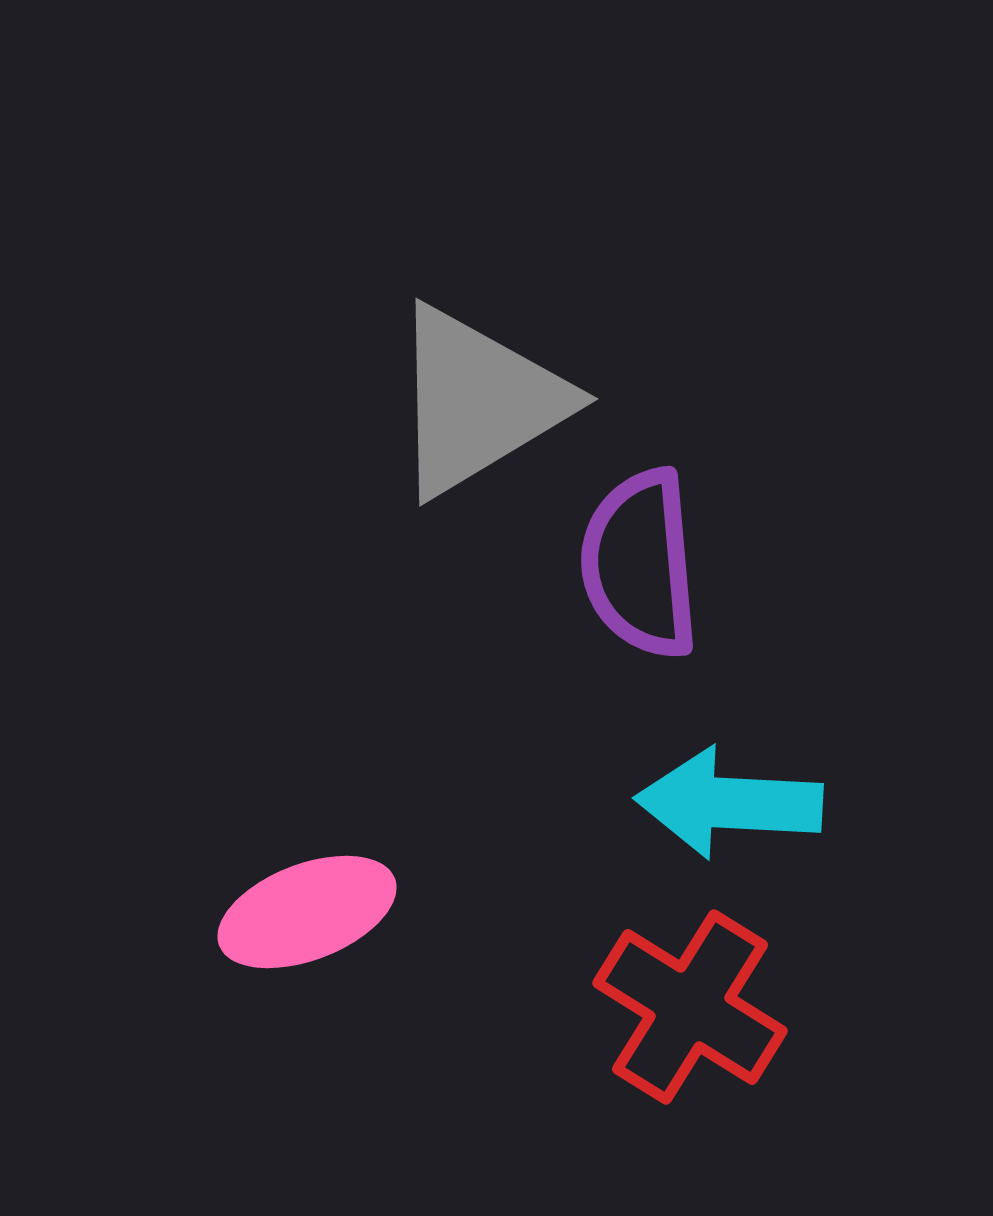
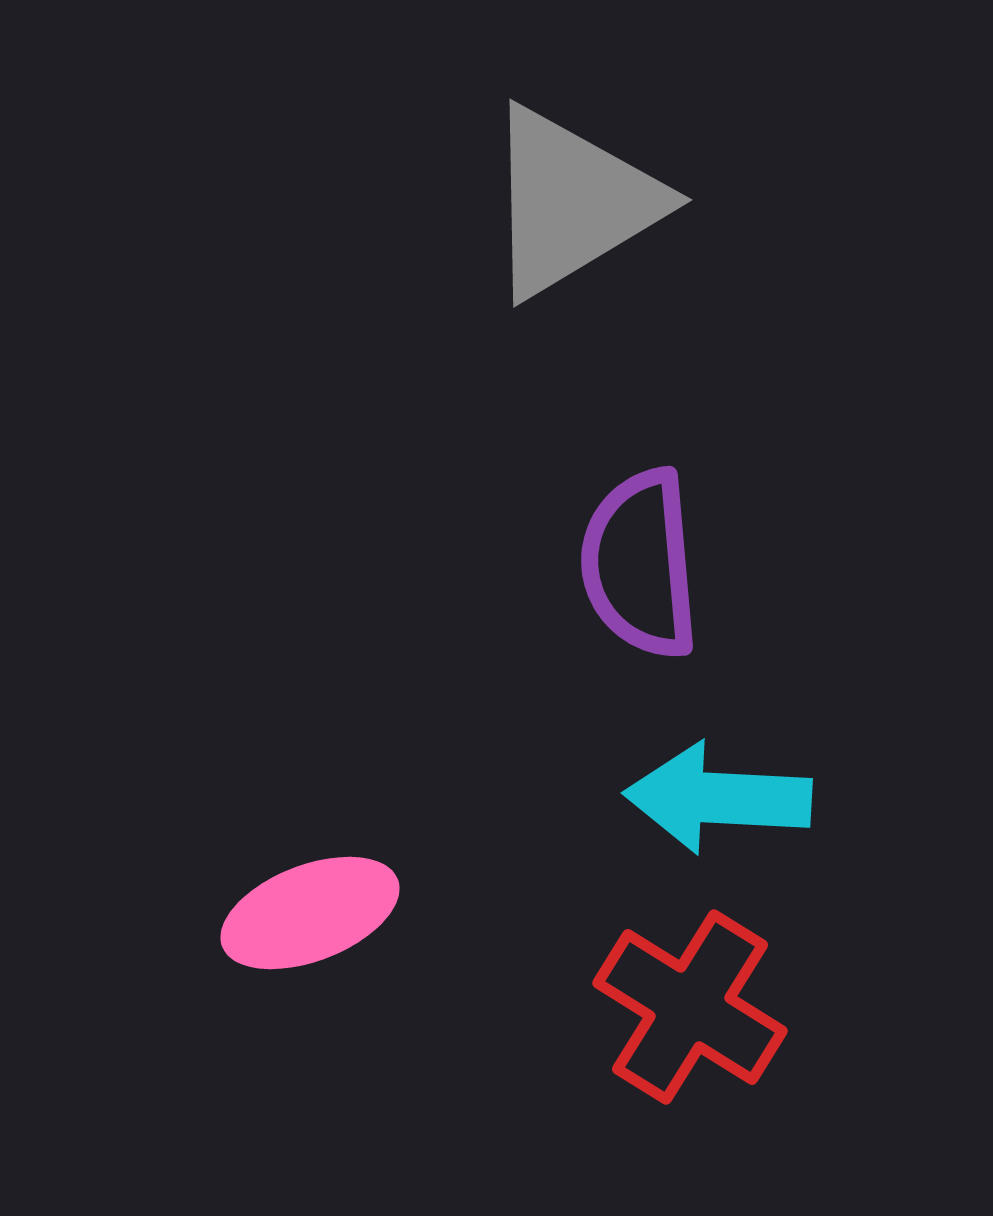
gray triangle: moved 94 px right, 199 px up
cyan arrow: moved 11 px left, 5 px up
pink ellipse: moved 3 px right, 1 px down
